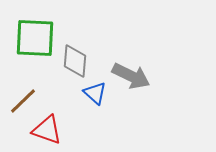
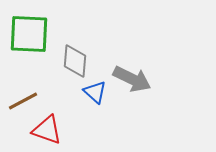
green square: moved 6 px left, 4 px up
gray arrow: moved 1 px right, 3 px down
blue triangle: moved 1 px up
brown line: rotated 16 degrees clockwise
